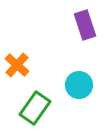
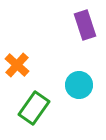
green rectangle: moved 1 px left
